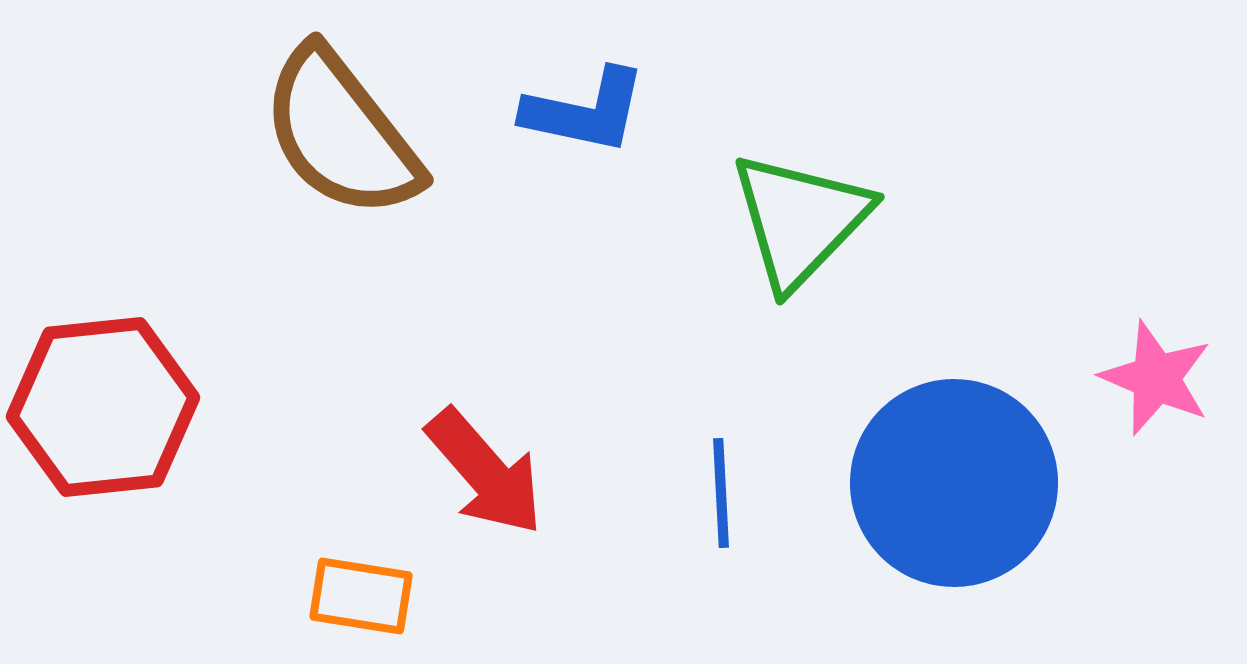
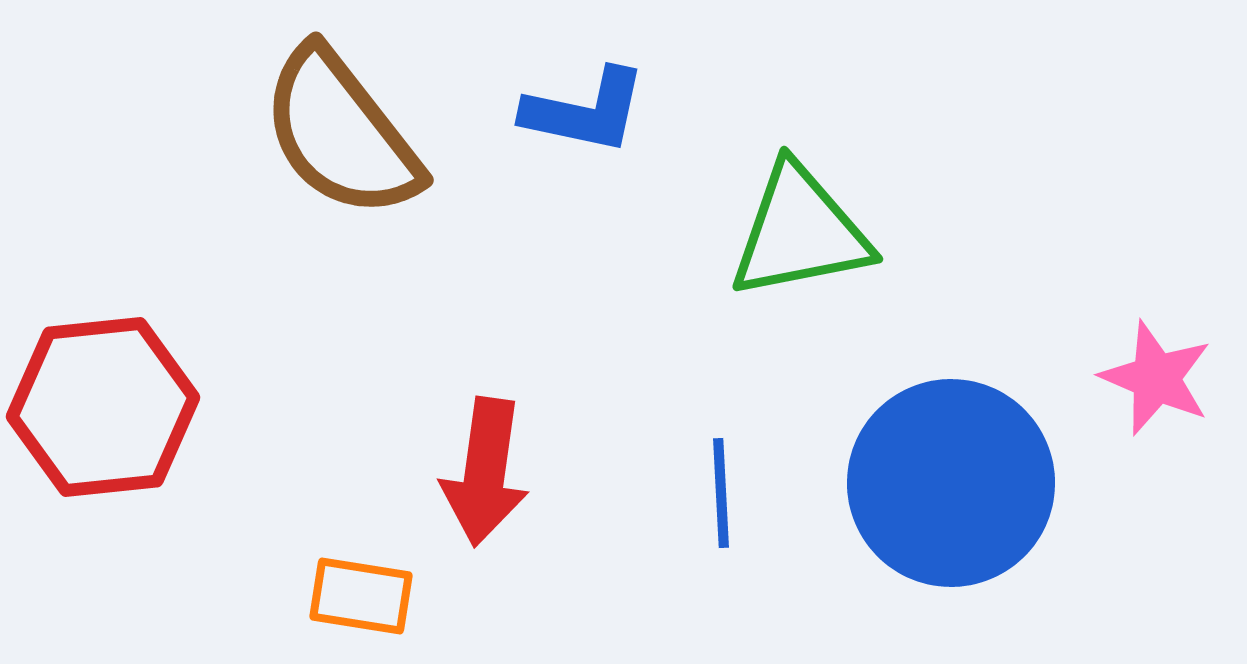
green triangle: moved 12 px down; rotated 35 degrees clockwise
red arrow: rotated 49 degrees clockwise
blue circle: moved 3 px left
